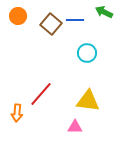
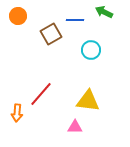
brown square: moved 10 px down; rotated 20 degrees clockwise
cyan circle: moved 4 px right, 3 px up
